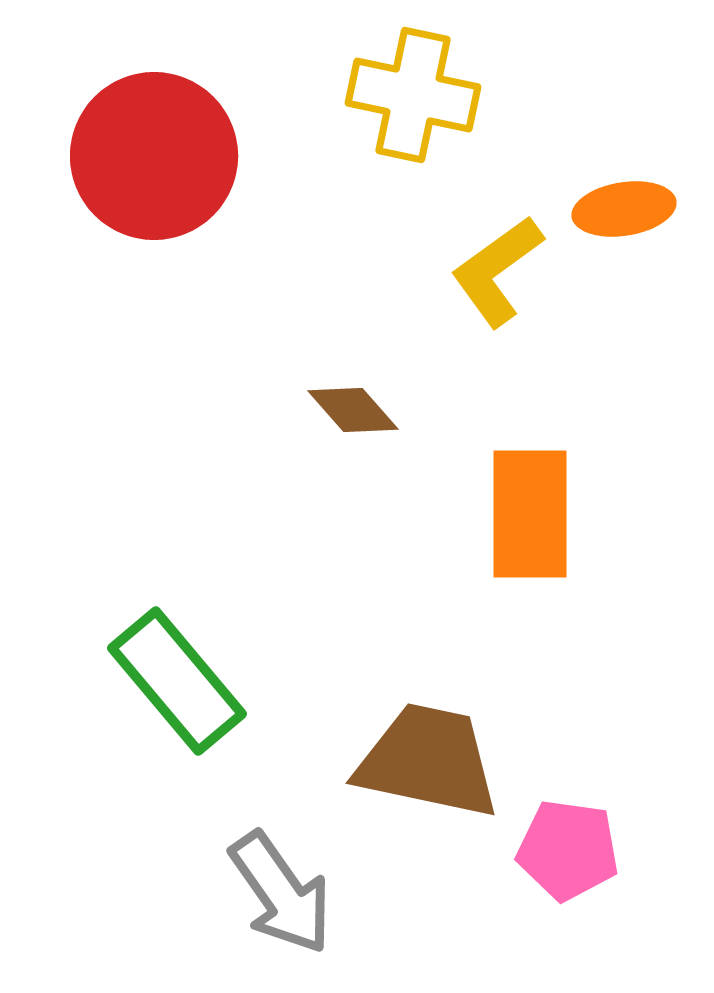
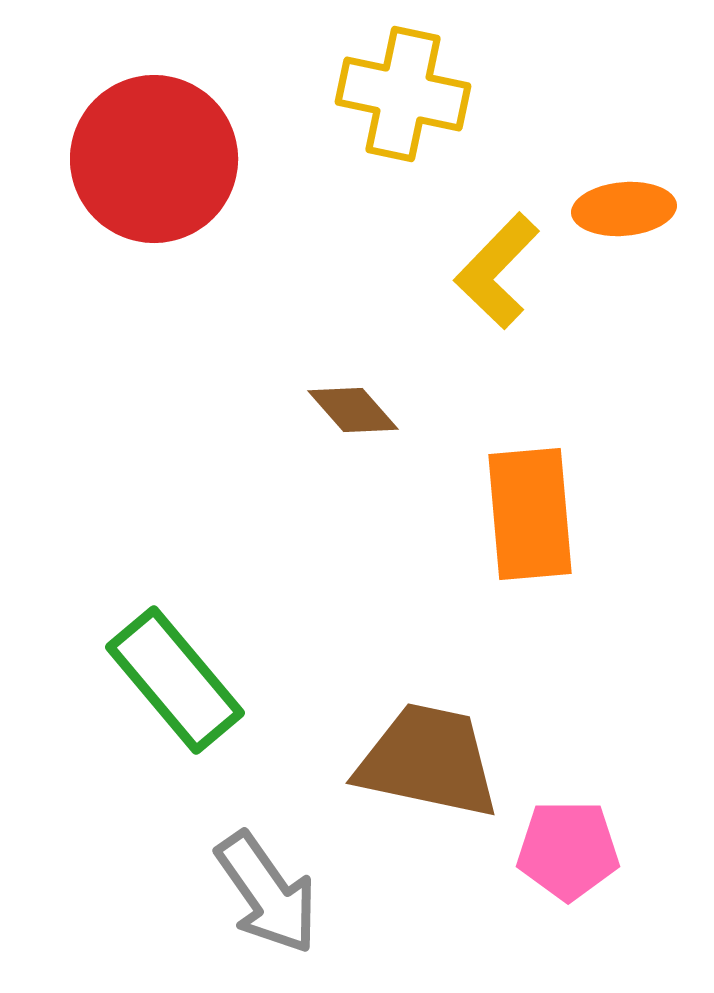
yellow cross: moved 10 px left, 1 px up
red circle: moved 3 px down
orange ellipse: rotated 4 degrees clockwise
yellow L-shape: rotated 10 degrees counterclockwise
orange rectangle: rotated 5 degrees counterclockwise
green rectangle: moved 2 px left, 1 px up
pink pentagon: rotated 8 degrees counterclockwise
gray arrow: moved 14 px left
